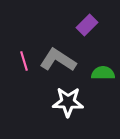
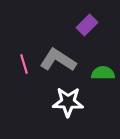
pink line: moved 3 px down
